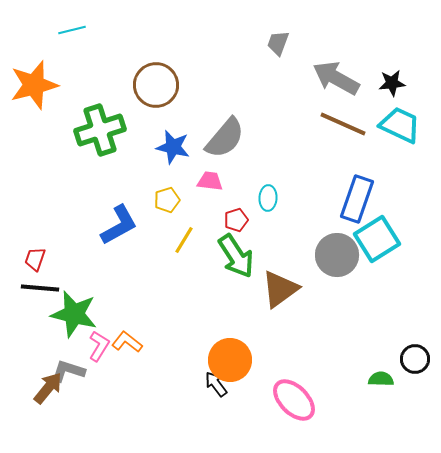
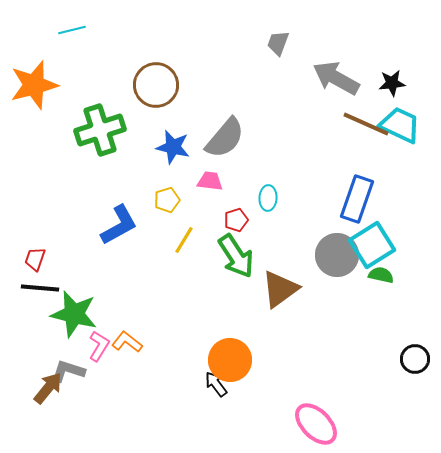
brown line: moved 23 px right
cyan square: moved 5 px left, 6 px down
green semicircle: moved 104 px up; rotated 10 degrees clockwise
pink ellipse: moved 22 px right, 24 px down
